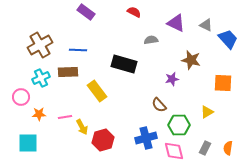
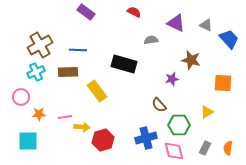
blue trapezoid: moved 1 px right
cyan cross: moved 5 px left, 6 px up
yellow arrow: rotated 56 degrees counterclockwise
cyan square: moved 2 px up
